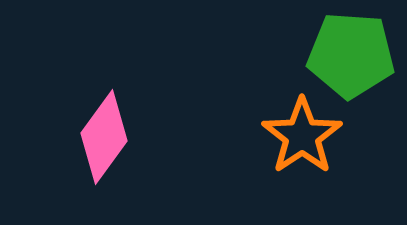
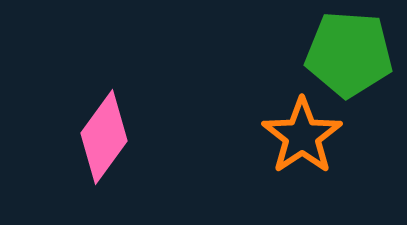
green pentagon: moved 2 px left, 1 px up
